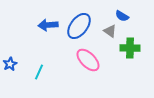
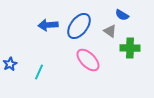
blue semicircle: moved 1 px up
